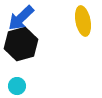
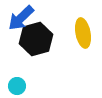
yellow ellipse: moved 12 px down
black hexagon: moved 15 px right, 5 px up
